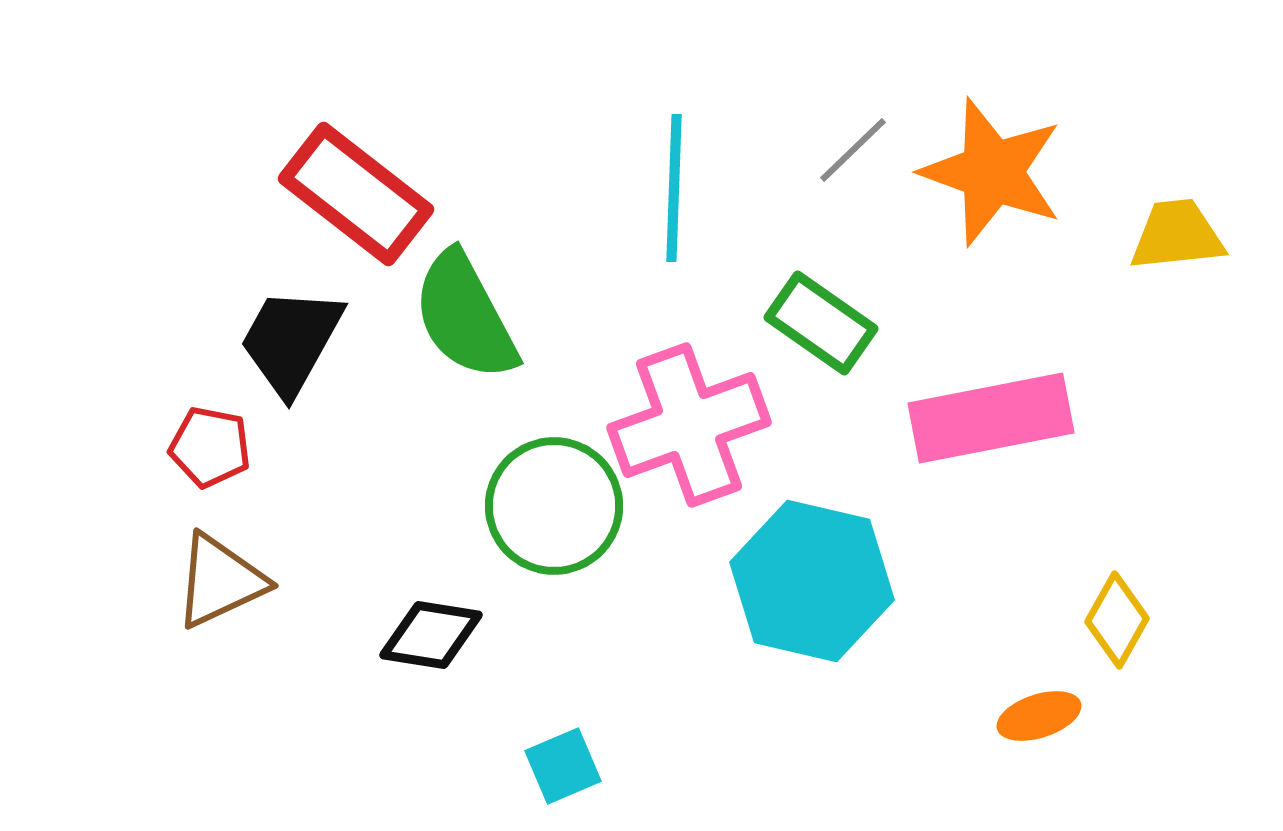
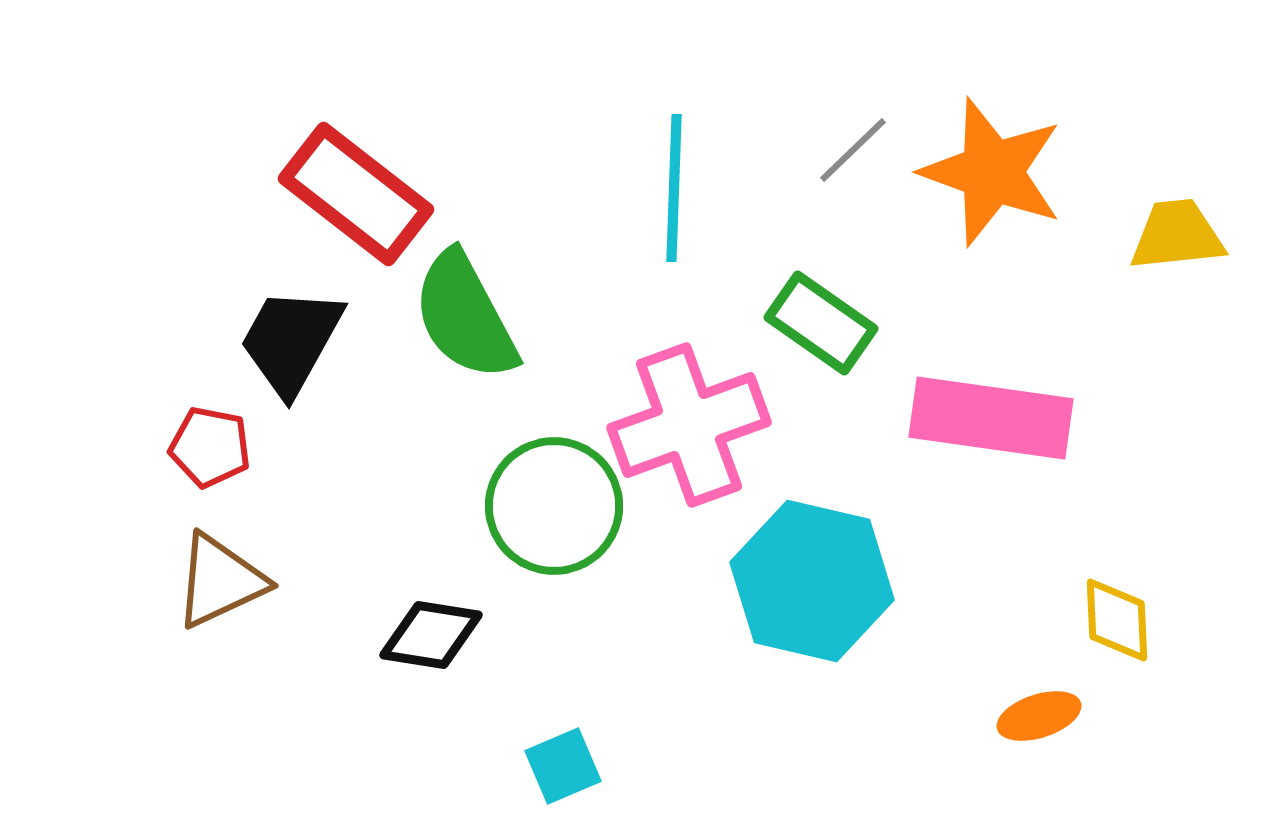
pink rectangle: rotated 19 degrees clockwise
yellow diamond: rotated 32 degrees counterclockwise
